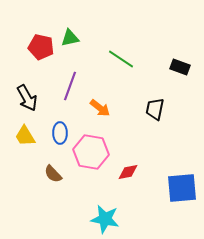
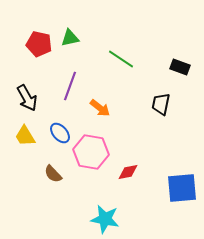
red pentagon: moved 2 px left, 3 px up
black trapezoid: moved 6 px right, 5 px up
blue ellipse: rotated 40 degrees counterclockwise
